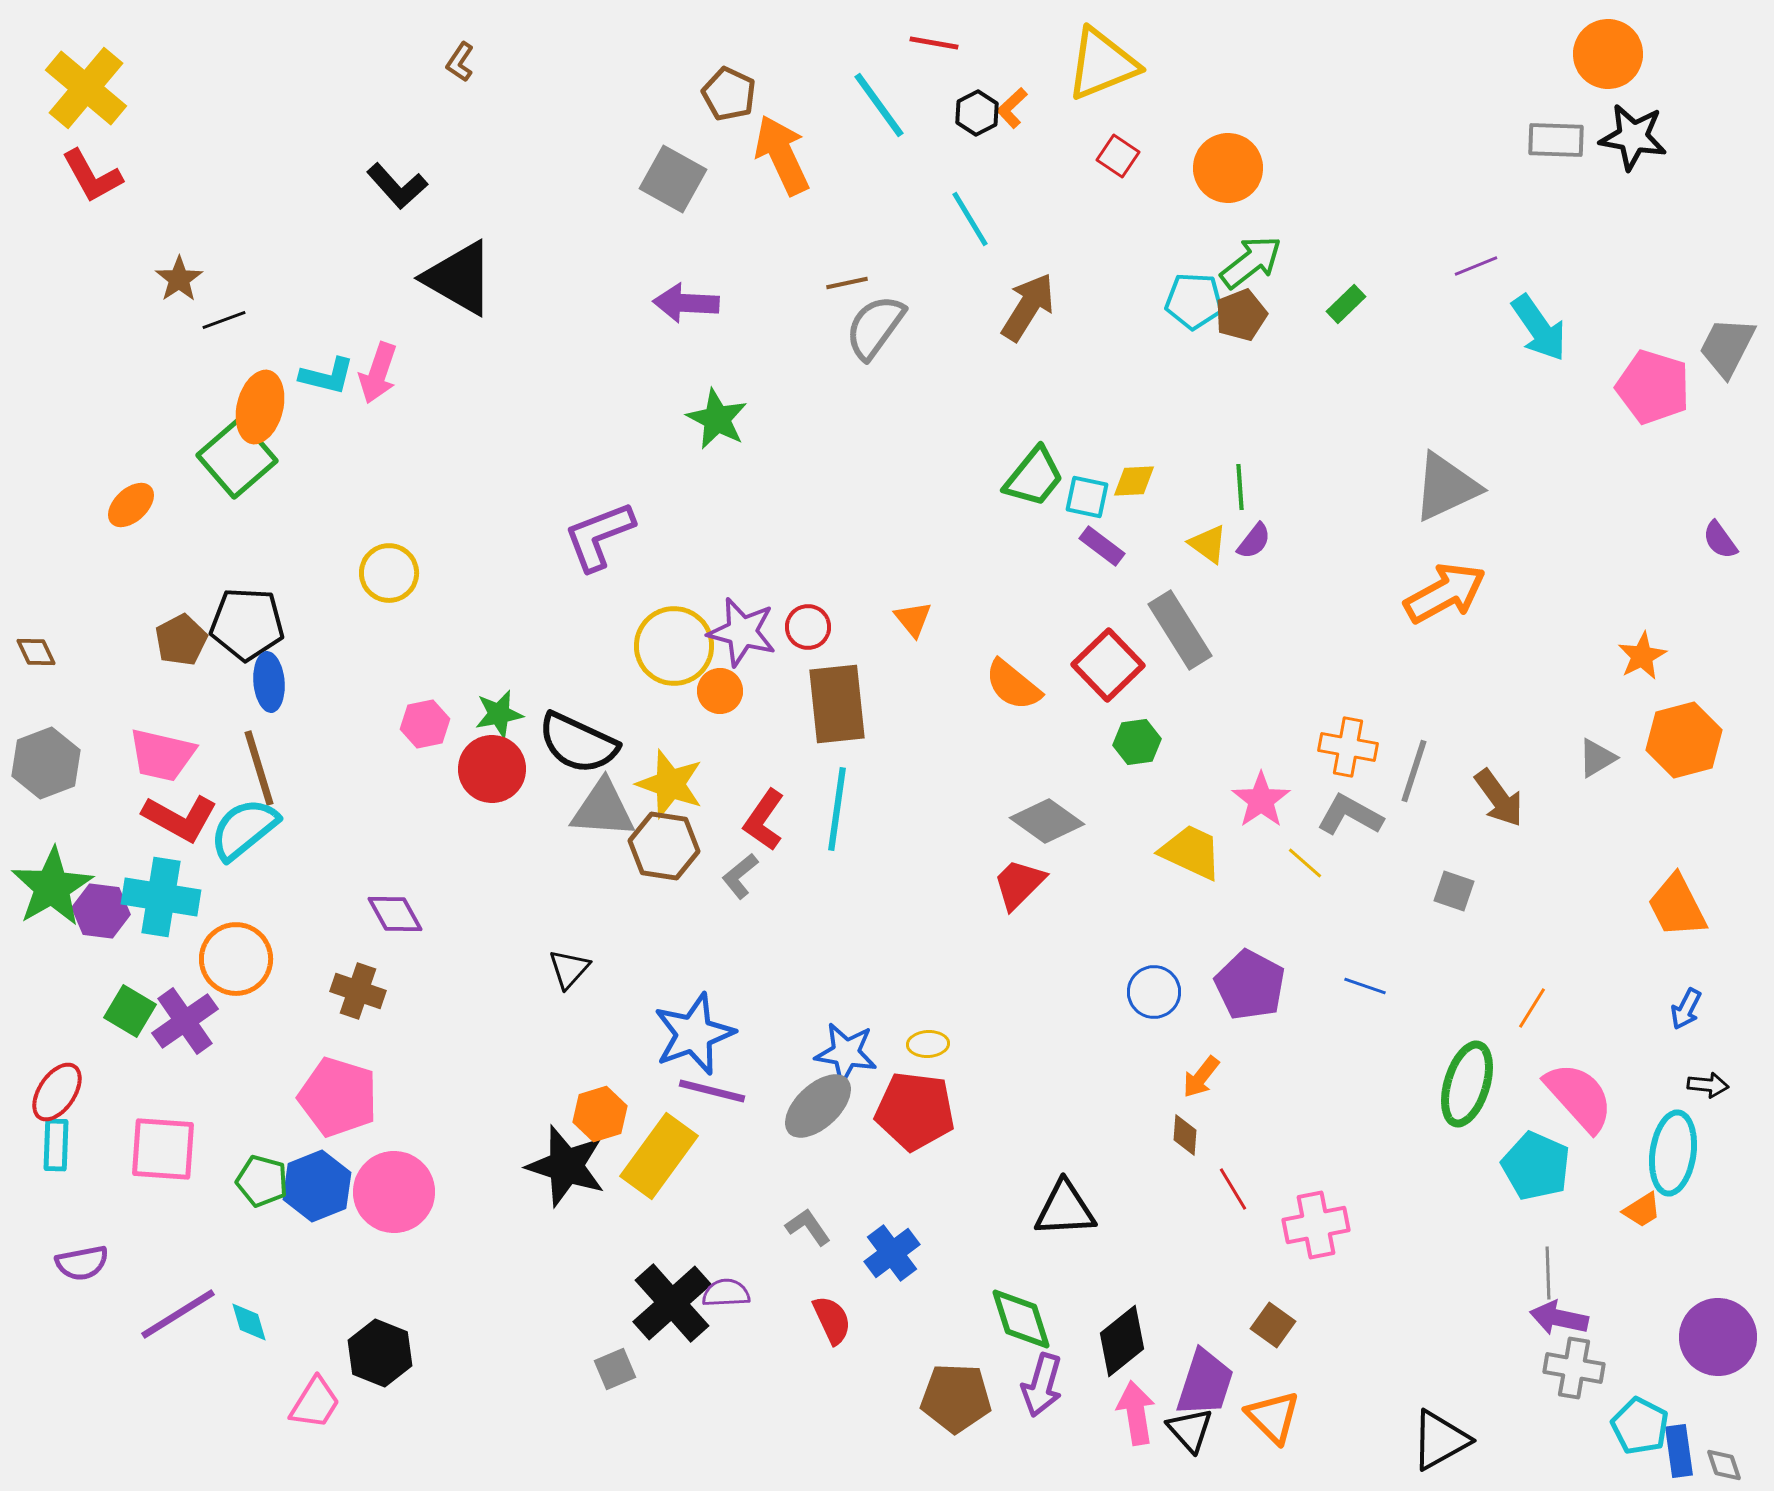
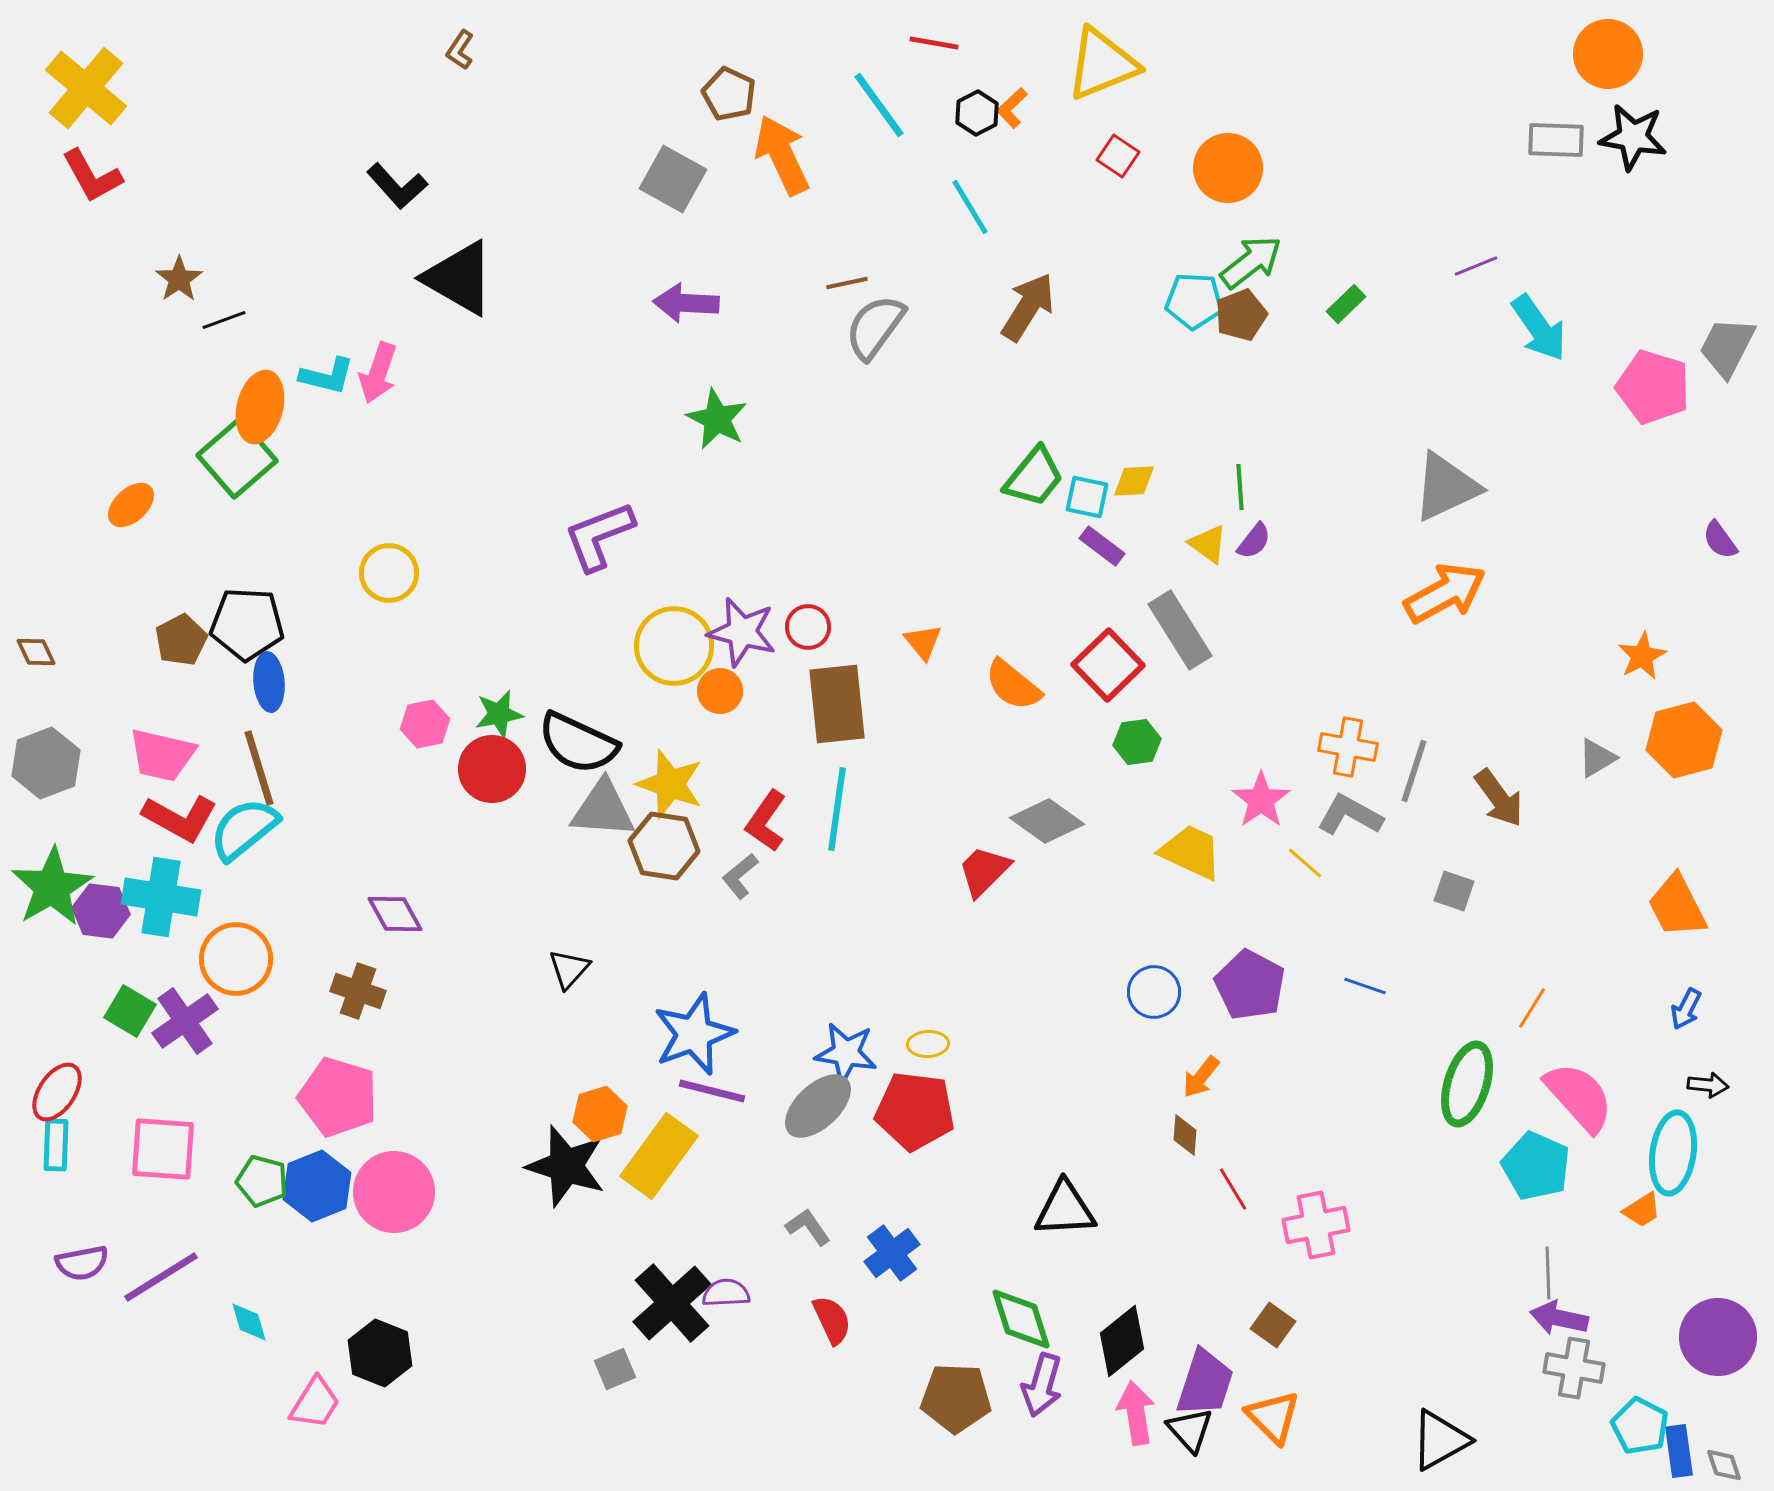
brown L-shape at (460, 62): moved 12 px up
cyan line at (970, 219): moved 12 px up
orange triangle at (913, 619): moved 10 px right, 23 px down
red L-shape at (764, 820): moved 2 px right, 1 px down
red trapezoid at (1019, 884): moved 35 px left, 13 px up
purple line at (178, 1314): moved 17 px left, 37 px up
